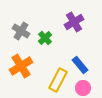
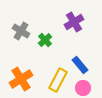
green cross: moved 2 px down
orange cross: moved 13 px down
